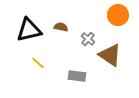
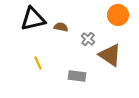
black triangle: moved 4 px right, 11 px up
yellow line: rotated 24 degrees clockwise
